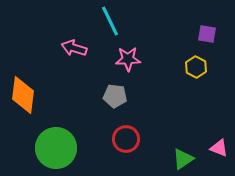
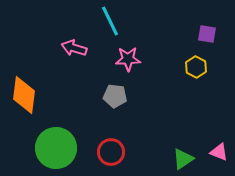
orange diamond: moved 1 px right
red circle: moved 15 px left, 13 px down
pink triangle: moved 4 px down
